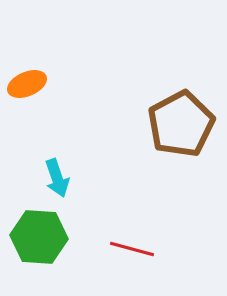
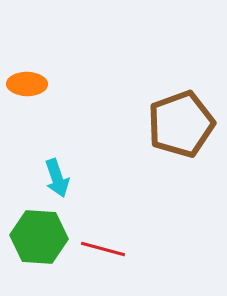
orange ellipse: rotated 24 degrees clockwise
brown pentagon: rotated 8 degrees clockwise
red line: moved 29 px left
